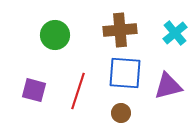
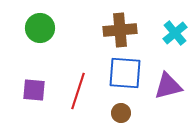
green circle: moved 15 px left, 7 px up
purple square: rotated 10 degrees counterclockwise
